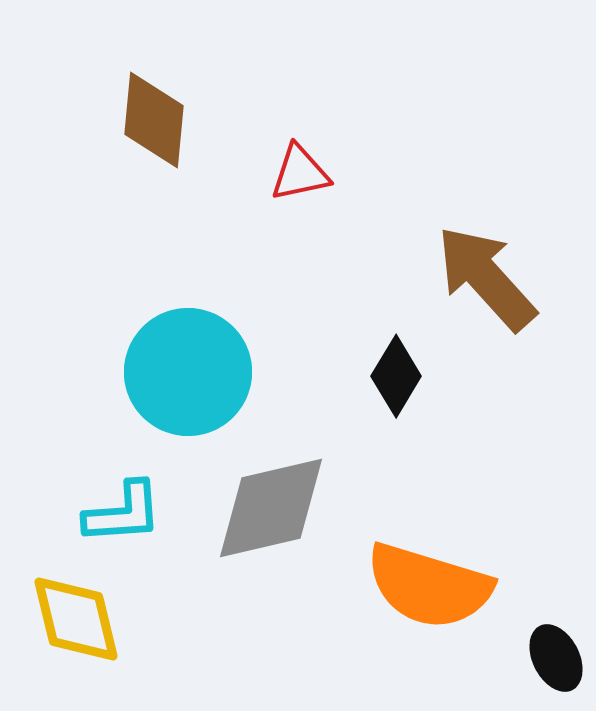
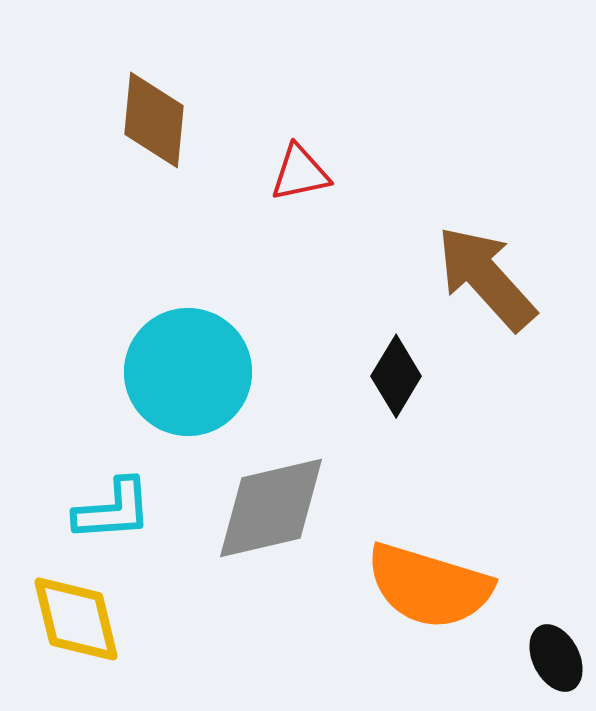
cyan L-shape: moved 10 px left, 3 px up
